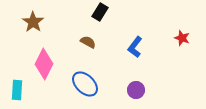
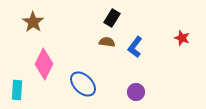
black rectangle: moved 12 px right, 6 px down
brown semicircle: moved 19 px right; rotated 21 degrees counterclockwise
blue ellipse: moved 2 px left
purple circle: moved 2 px down
